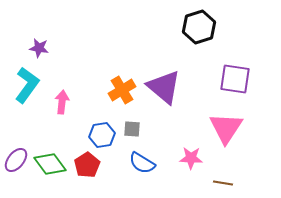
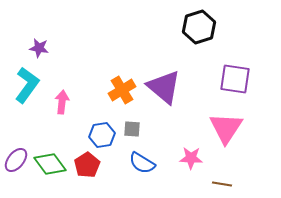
brown line: moved 1 px left, 1 px down
